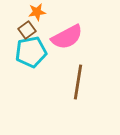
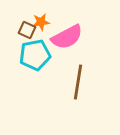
orange star: moved 4 px right, 10 px down
brown square: rotated 30 degrees counterclockwise
cyan pentagon: moved 4 px right, 3 px down
